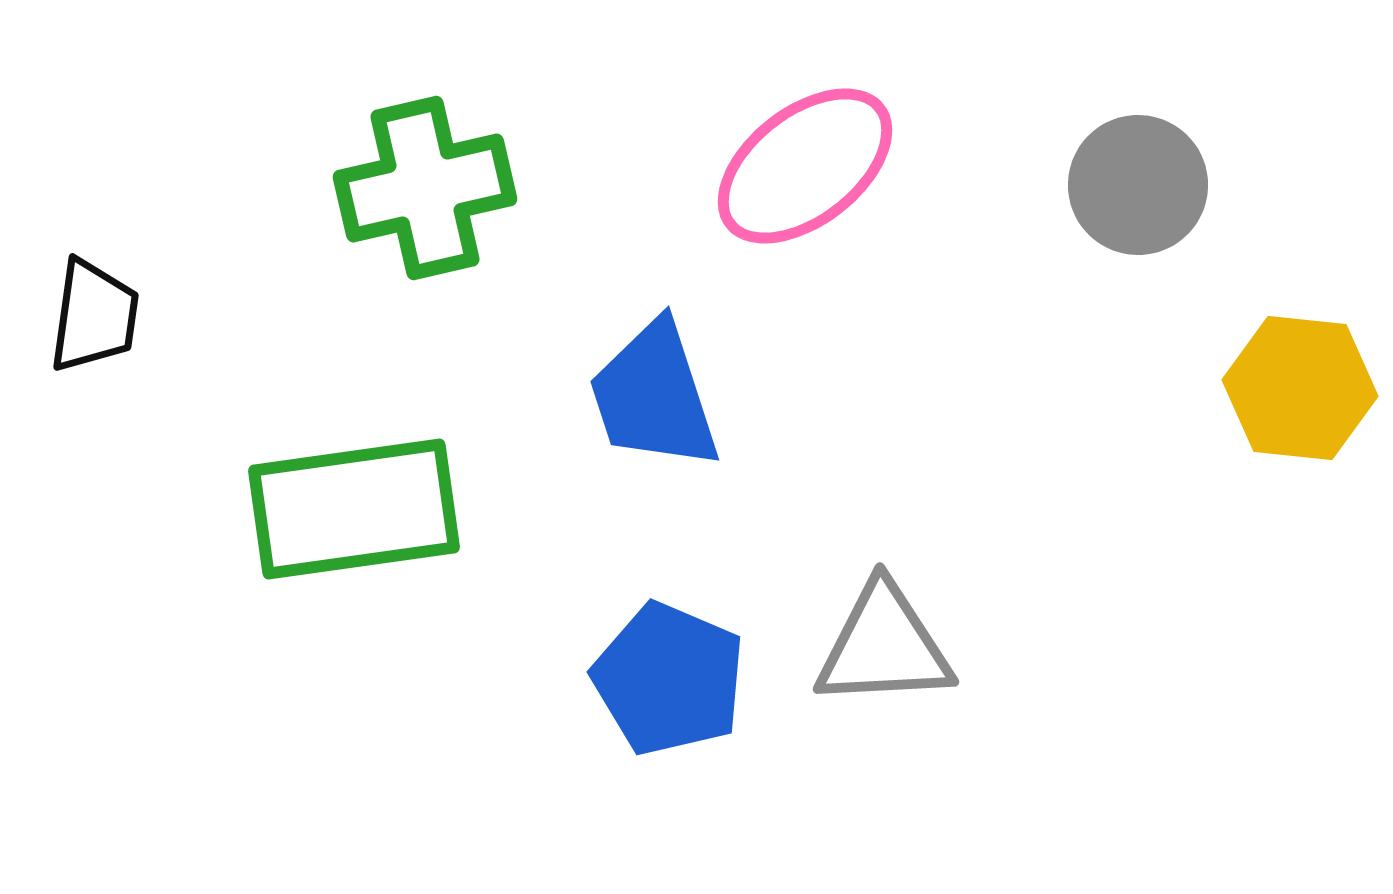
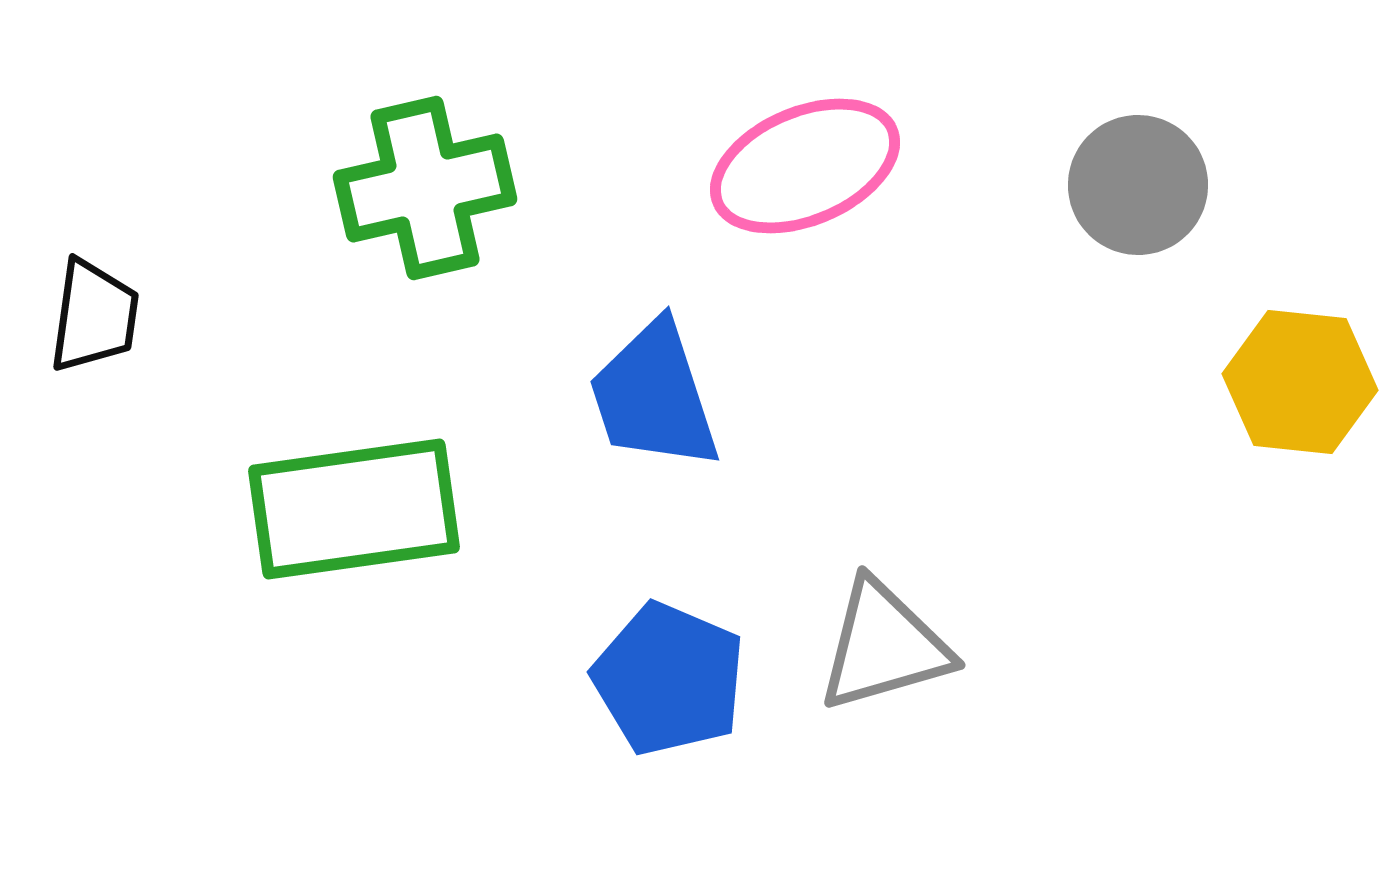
pink ellipse: rotated 15 degrees clockwise
yellow hexagon: moved 6 px up
gray triangle: rotated 13 degrees counterclockwise
